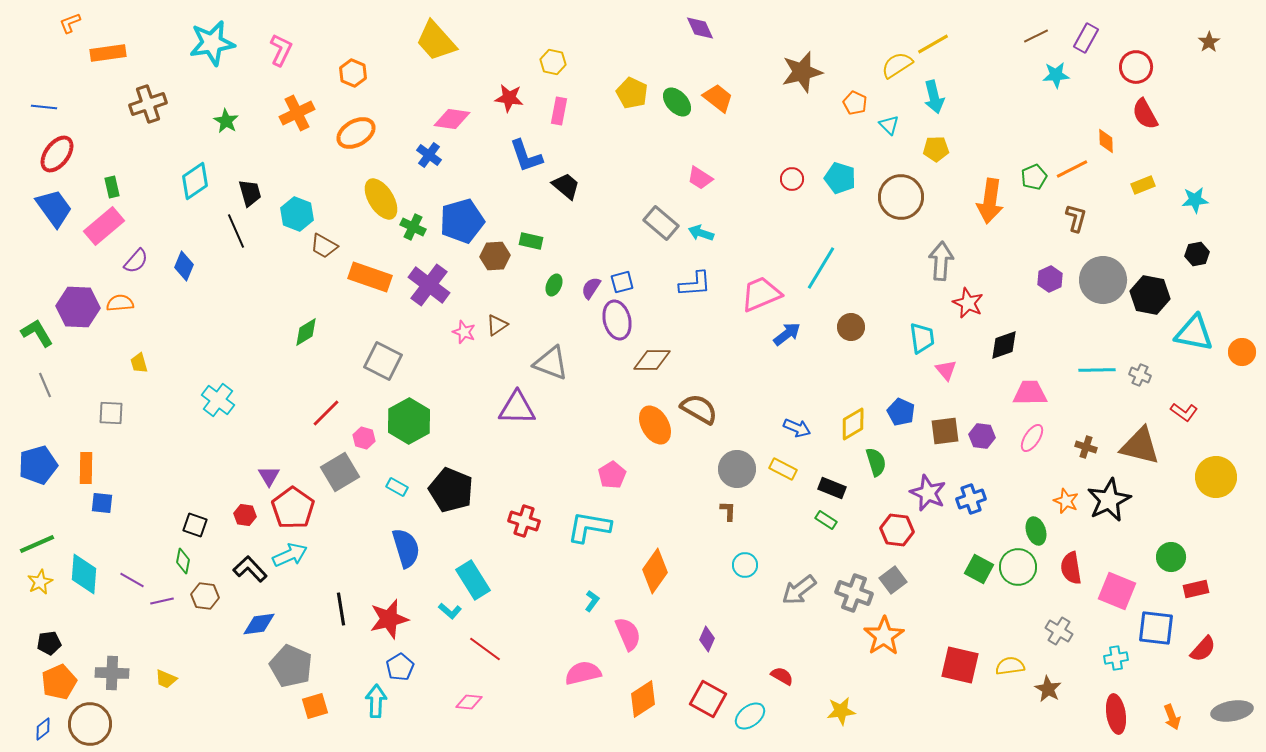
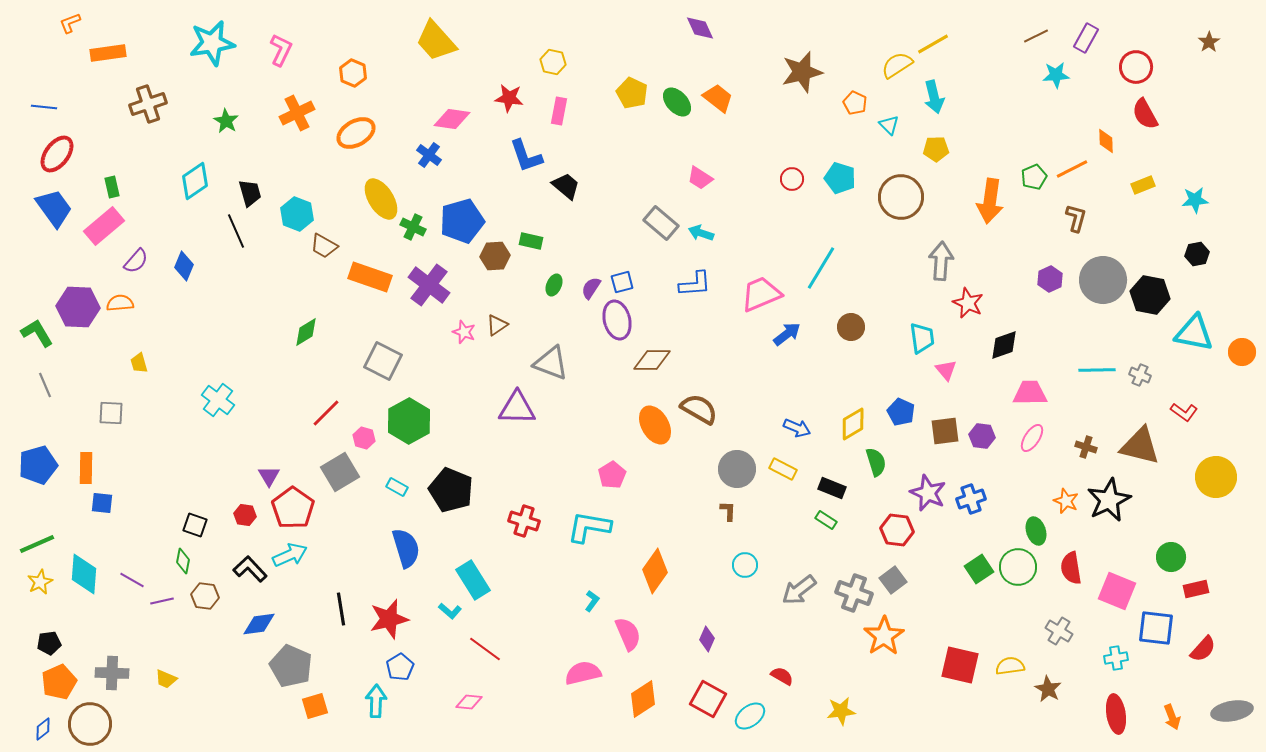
green square at (979, 569): rotated 28 degrees clockwise
